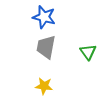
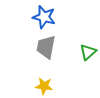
green triangle: rotated 24 degrees clockwise
